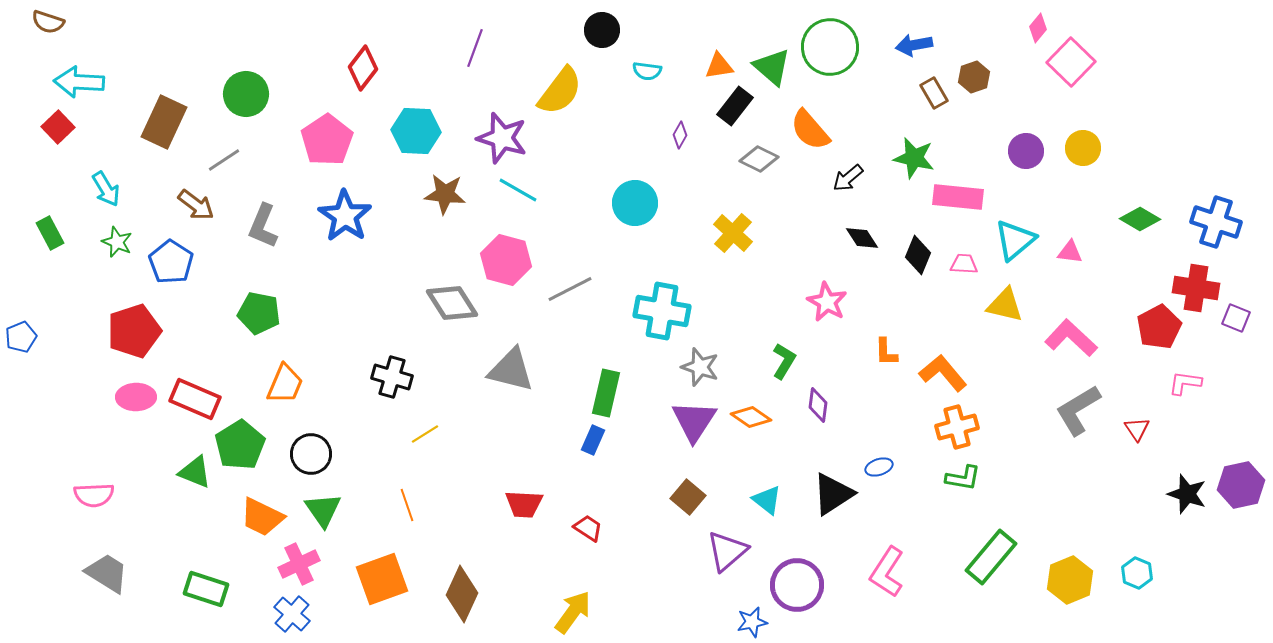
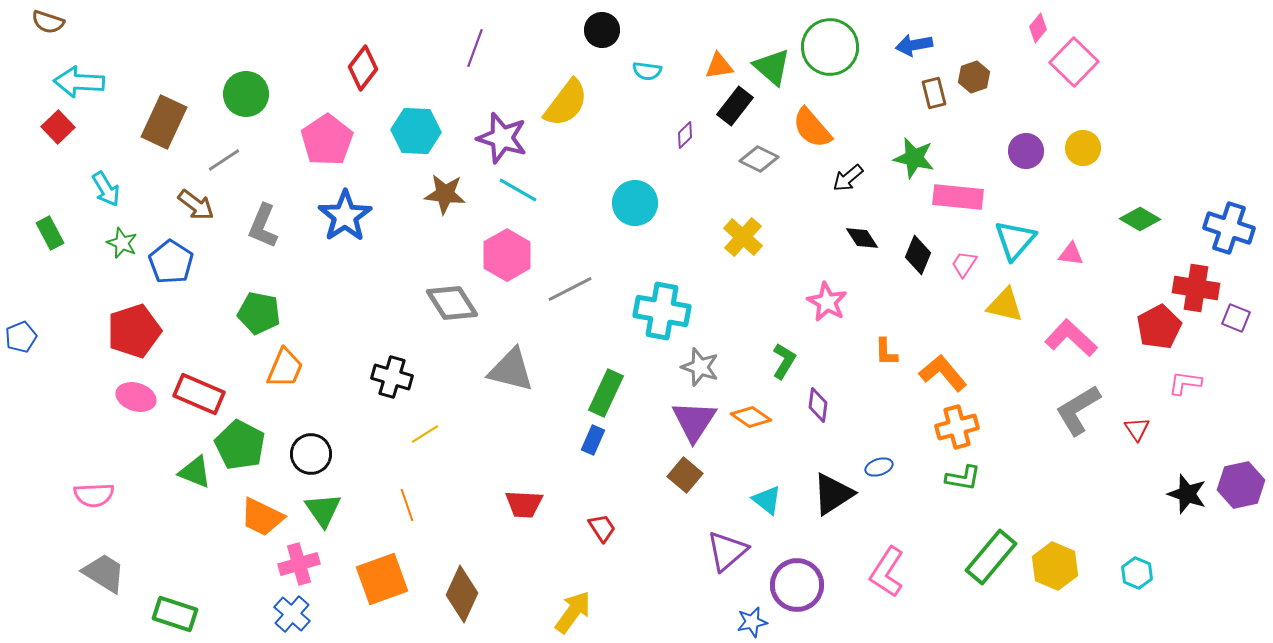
pink square at (1071, 62): moved 3 px right
yellow semicircle at (560, 91): moved 6 px right, 12 px down
brown rectangle at (934, 93): rotated 16 degrees clockwise
orange semicircle at (810, 130): moved 2 px right, 2 px up
purple diamond at (680, 135): moved 5 px right; rotated 16 degrees clockwise
blue star at (345, 216): rotated 4 degrees clockwise
blue cross at (1216, 222): moved 13 px right, 6 px down
yellow cross at (733, 233): moved 10 px right, 4 px down
cyan triangle at (1015, 240): rotated 9 degrees counterclockwise
green star at (117, 242): moved 5 px right, 1 px down
pink triangle at (1070, 252): moved 1 px right, 2 px down
pink hexagon at (506, 260): moved 1 px right, 5 px up; rotated 15 degrees clockwise
pink trapezoid at (964, 264): rotated 60 degrees counterclockwise
orange trapezoid at (285, 384): moved 16 px up
green rectangle at (606, 393): rotated 12 degrees clockwise
pink ellipse at (136, 397): rotated 18 degrees clockwise
red rectangle at (195, 399): moved 4 px right, 5 px up
green pentagon at (240, 445): rotated 12 degrees counterclockwise
brown square at (688, 497): moved 3 px left, 22 px up
red trapezoid at (588, 528): moved 14 px right; rotated 24 degrees clockwise
pink cross at (299, 564): rotated 9 degrees clockwise
gray trapezoid at (107, 573): moved 3 px left
yellow hexagon at (1070, 580): moved 15 px left, 14 px up; rotated 15 degrees counterclockwise
green rectangle at (206, 589): moved 31 px left, 25 px down
